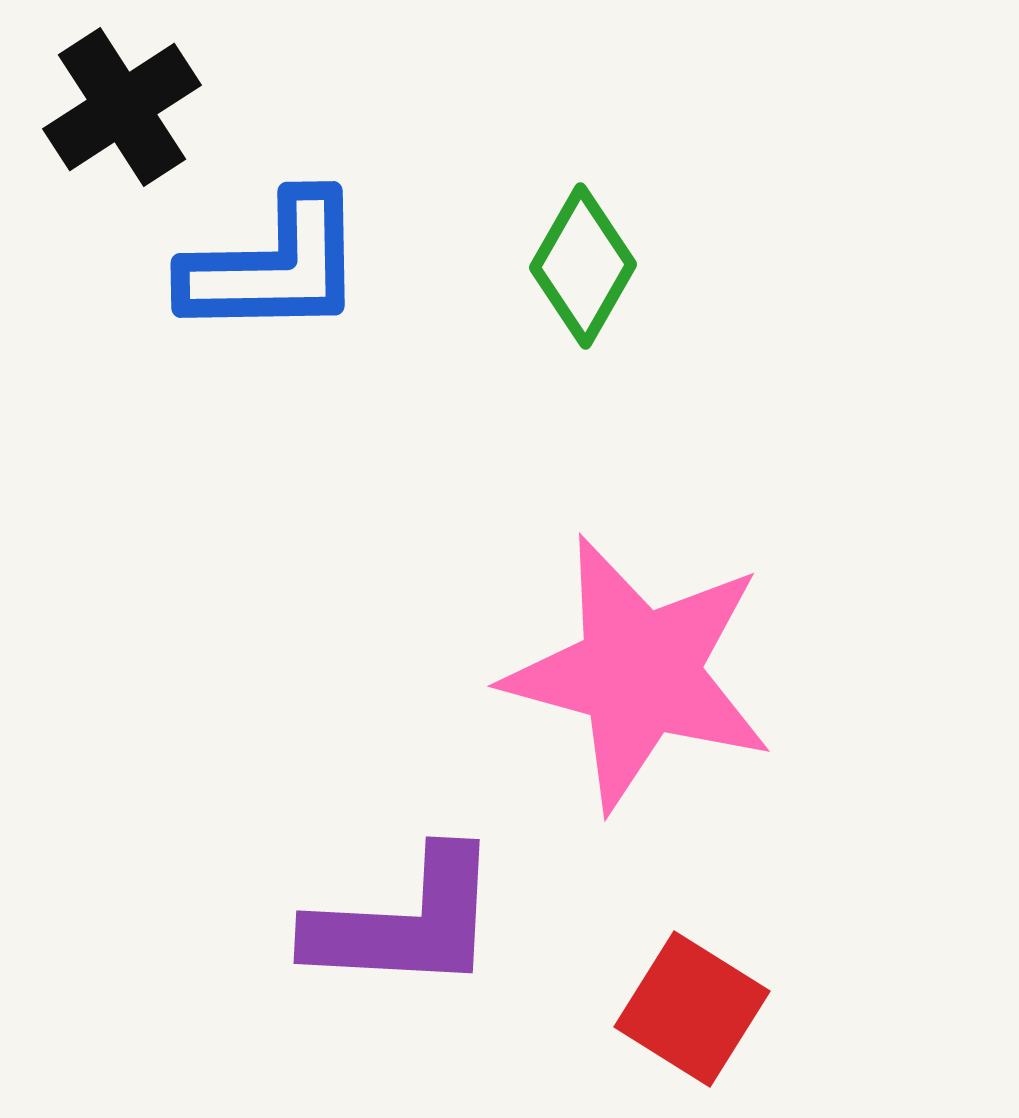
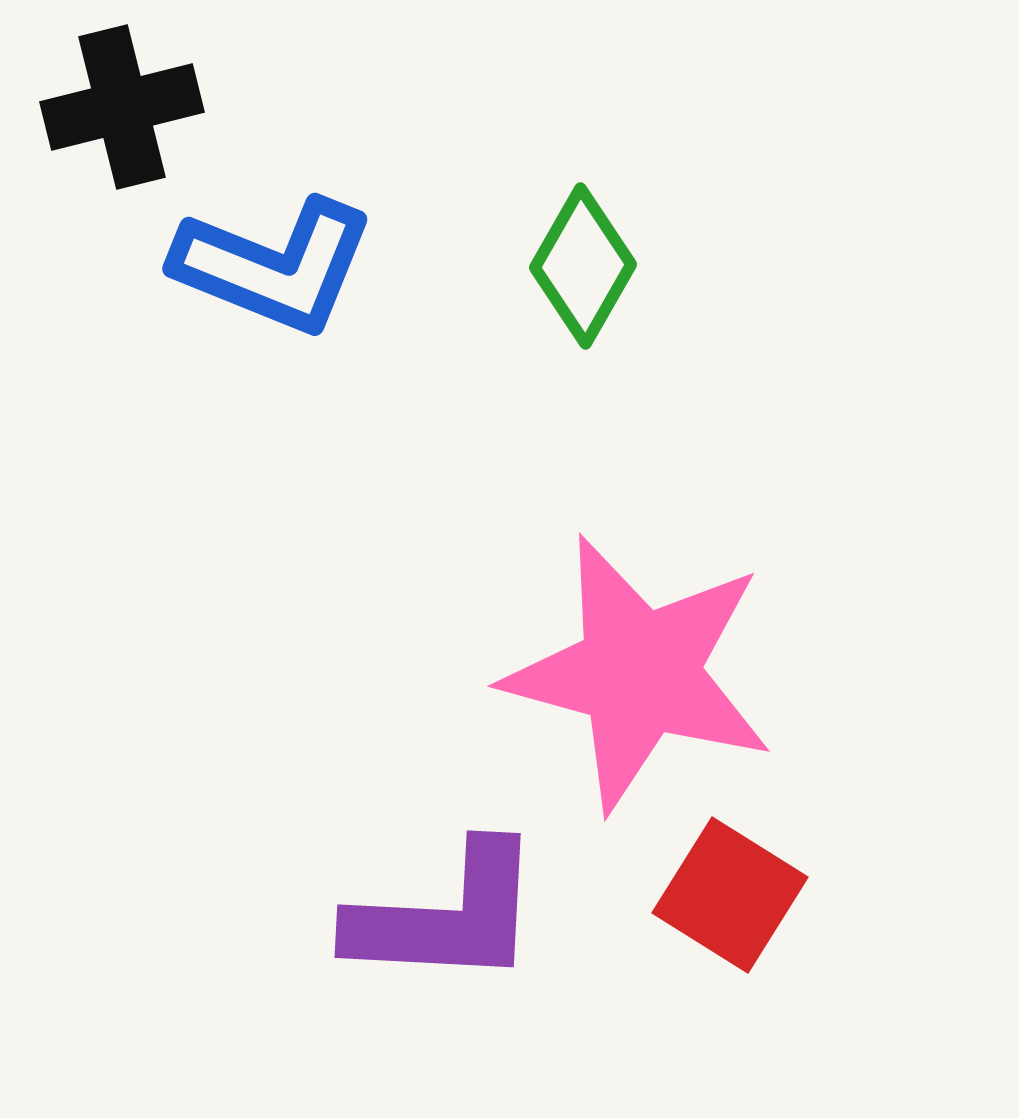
black cross: rotated 19 degrees clockwise
blue L-shape: rotated 23 degrees clockwise
purple L-shape: moved 41 px right, 6 px up
red square: moved 38 px right, 114 px up
